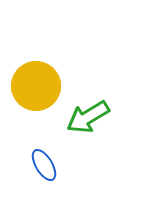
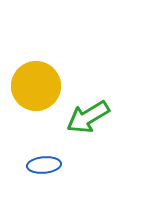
blue ellipse: rotated 64 degrees counterclockwise
